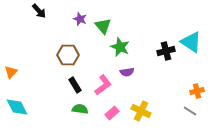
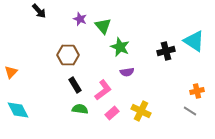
cyan triangle: moved 3 px right, 1 px up
pink L-shape: moved 5 px down
cyan diamond: moved 1 px right, 3 px down
